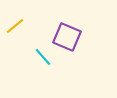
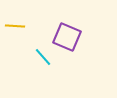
yellow line: rotated 42 degrees clockwise
